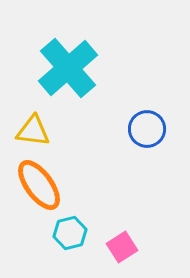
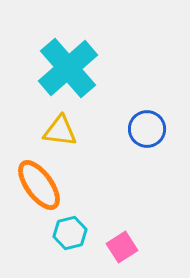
yellow triangle: moved 27 px right
